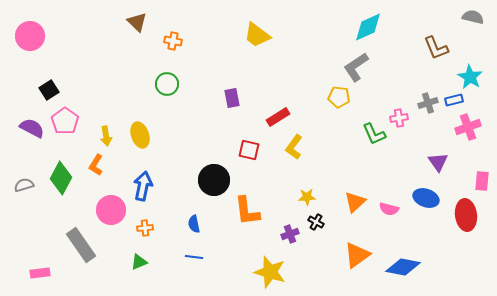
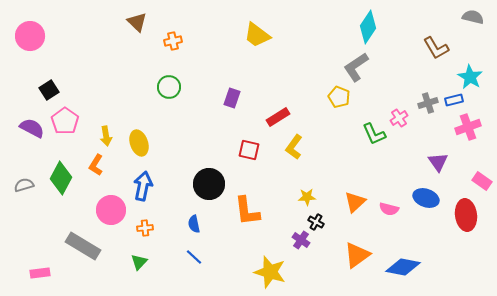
cyan diamond at (368, 27): rotated 32 degrees counterclockwise
orange cross at (173, 41): rotated 24 degrees counterclockwise
brown L-shape at (436, 48): rotated 8 degrees counterclockwise
green circle at (167, 84): moved 2 px right, 3 px down
yellow pentagon at (339, 97): rotated 15 degrees clockwise
purple rectangle at (232, 98): rotated 30 degrees clockwise
pink cross at (399, 118): rotated 24 degrees counterclockwise
yellow ellipse at (140, 135): moved 1 px left, 8 px down
black circle at (214, 180): moved 5 px left, 4 px down
pink rectangle at (482, 181): rotated 60 degrees counterclockwise
purple cross at (290, 234): moved 11 px right, 6 px down; rotated 36 degrees counterclockwise
gray rectangle at (81, 245): moved 2 px right, 1 px down; rotated 24 degrees counterclockwise
blue line at (194, 257): rotated 36 degrees clockwise
green triangle at (139, 262): rotated 24 degrees counterclockwise
